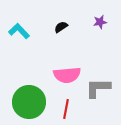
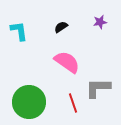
cyan L-shape: rotated 35 degrees clockwise
pink semicircle: moved 13 px up; rotated 140 degrees counterclockwise
red line: moved 7 px right, 6 px up; rotated 30 degrees counterclockwise
